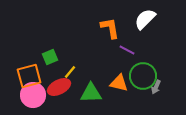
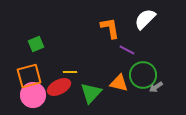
green square: moved 14 px left, 13 px up
yellow line: rotated 48 degrees clockwise
green circle: moved 1 px up
gray arrow: rotated 32 degrees clockwise
green triangle: rotated 45 degrees counterclockwise
